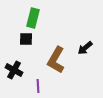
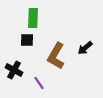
green rectangle: rotated 12 degrees counterclockwise
black square: moved 1 px right, 1 px down
brown L-shape: moved 4 px up
purple line: moved 1 px right, 3 px up; rotated 32 degrees counterclockwise
